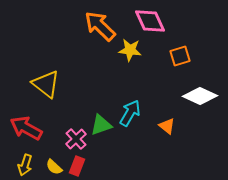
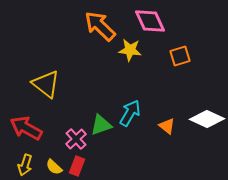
white diamond: moved 7 px right, 23 px down
